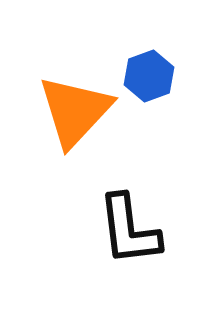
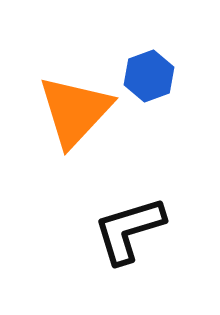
black L-shape: rotated 80 degrees clockwise
